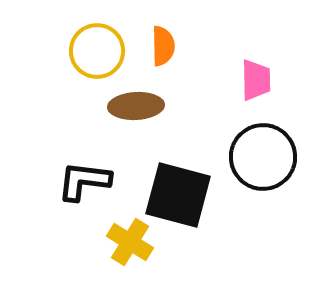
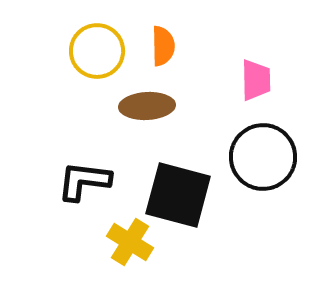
brown ellipse: moved 11 px right
